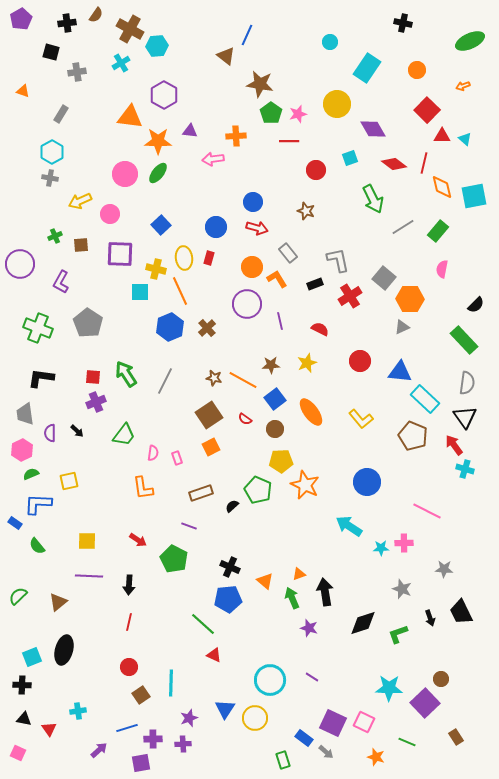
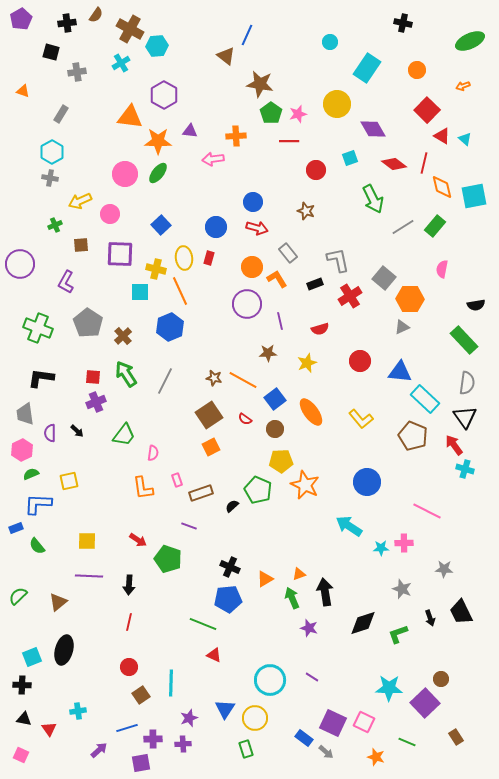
red triangle at (442, 136): rotated 30 degrees clockwise
green rectangle at (438, 231): moved 3 px left, 5 px up
green cross at (55, 236): moved 11 px up
purple L-shape at (61, 282): moved 5 px right
black semicircle at (476, 305): rotated 36 degrees clockwise
brown cross at (207, 328): moved 84 px left, 8 px down
red semicircle at (320, 329): rotated 138 degrees clockwise
brown star at (271, 365): moved 3 px left, 12 px up
pink rectangle at (177, 458): moved 22 px down
blue rectangle at (15, 523): moved 1 px right, 5 px down; rotated 56 degrees counterclockwise
green pentagon at (174, 559): moved 6 px left; rotated 8 degrees counterclockwise
orange triangle at (265, 581): moved 2 px up; rotated 48 degrees clockwise
green line at (203, 624): rotated 20 degrees counterclockwise
pink square at (18, 753): moved 3 px right, 2 px down
green rectangle at (283, 760): moved 37 px left, 11 px up
